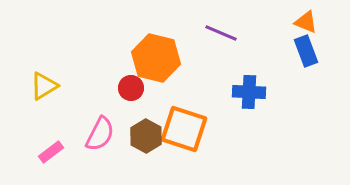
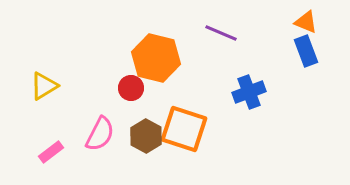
blue cross: rotated 24 degrees counterclockwise
